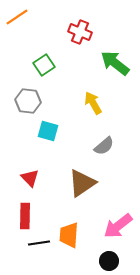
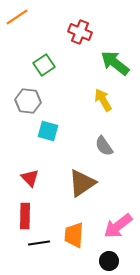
yellow arrow: moved 10 px right, 3 px up
gray semicircle: rotated 95 degrees clockwise
orange trapezoid: moved 5 px right
